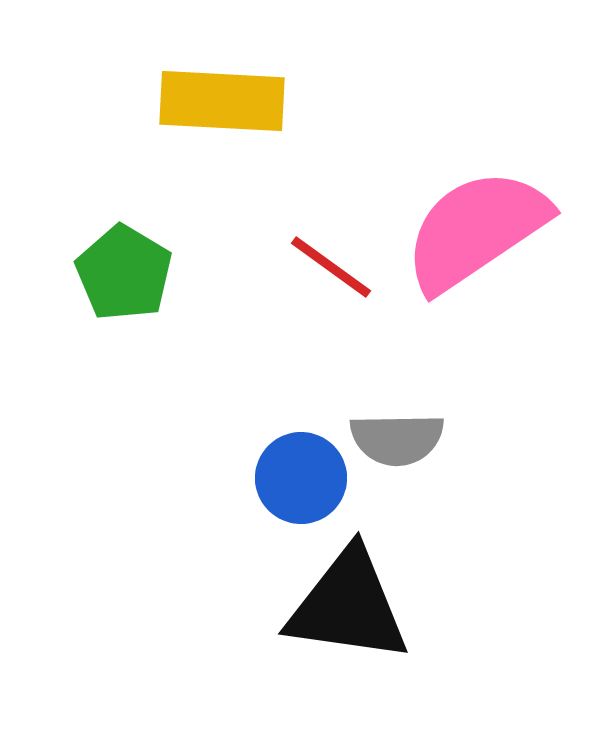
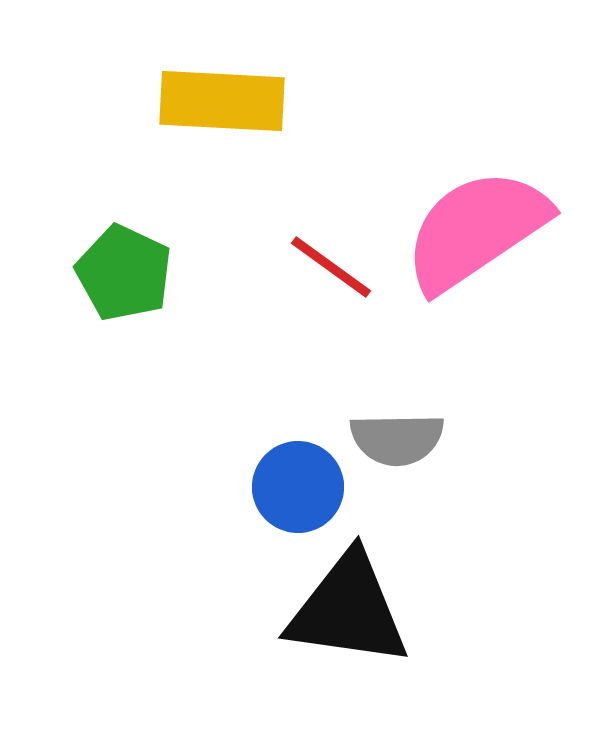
green pentagon: rotated 6 degrees counterclockwise
blue circle: moved 3 px left, 9 px down
black triangle: moved 4 px down
